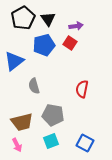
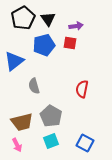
red square: rotated 24 degrees counterclockwise
gray pentagon: moved 2 px left, 1 px down; rotated 20 degrees clockwise
